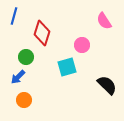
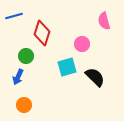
blue line: rotated 60 degrees clockwise
pink semicircle: rotated 18 degrees clockwise
pink circle: moved 1 px up
green circle: moved 1 px up
blue arrow: rotated 21 degrees counterclockwise
black semicircle: moved 12 px left, 8 px up
orange circle: moved 5 px down
